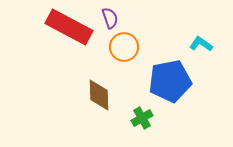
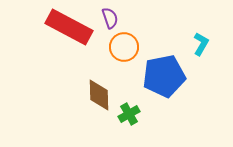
cyan L-shape: rotated 85 degrees clockwise
blue pentagon: moved 6 px left, 5 px up
green cross: moved 13 px left, 4 px up
